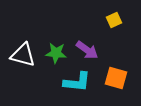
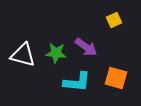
purple arrow: moved 1 px left, 3 px up
